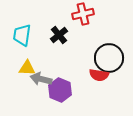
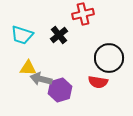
cyan trapezoid: rotated 80 degrees counterclockwise
yellow triangle: moved 1 px right
red semicircle: moved 1 px left, 7 px down
purple hexagon: rotated 20 degrees clockwise
